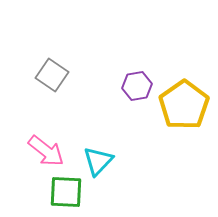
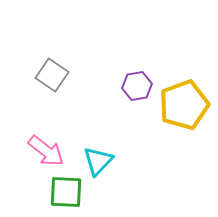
yellow pentagon: rotated 15 degrees clockwise
